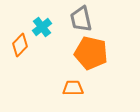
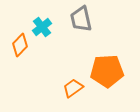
orange pentagon: moved 16 px right, 18 px down; rotated 16 degrees counterclockwise
orange trapezoid: rotated 35 degrees counterclockwise
